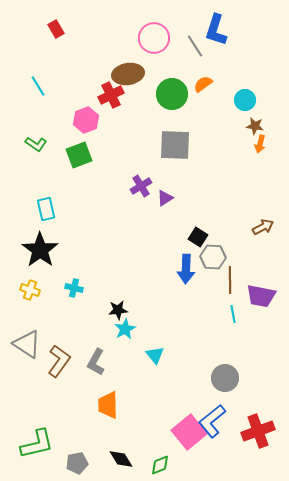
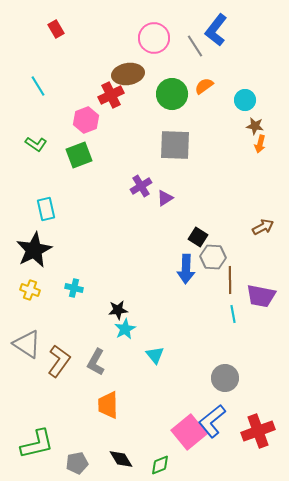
blue L-shape at (216, 30): rotated 20 degrees clockwise
orange semicircle at (203, 84): moved 1 px right, 2 px down
black star at (40, 250): moved 6 px left; rotated 9 degrees clockwise
